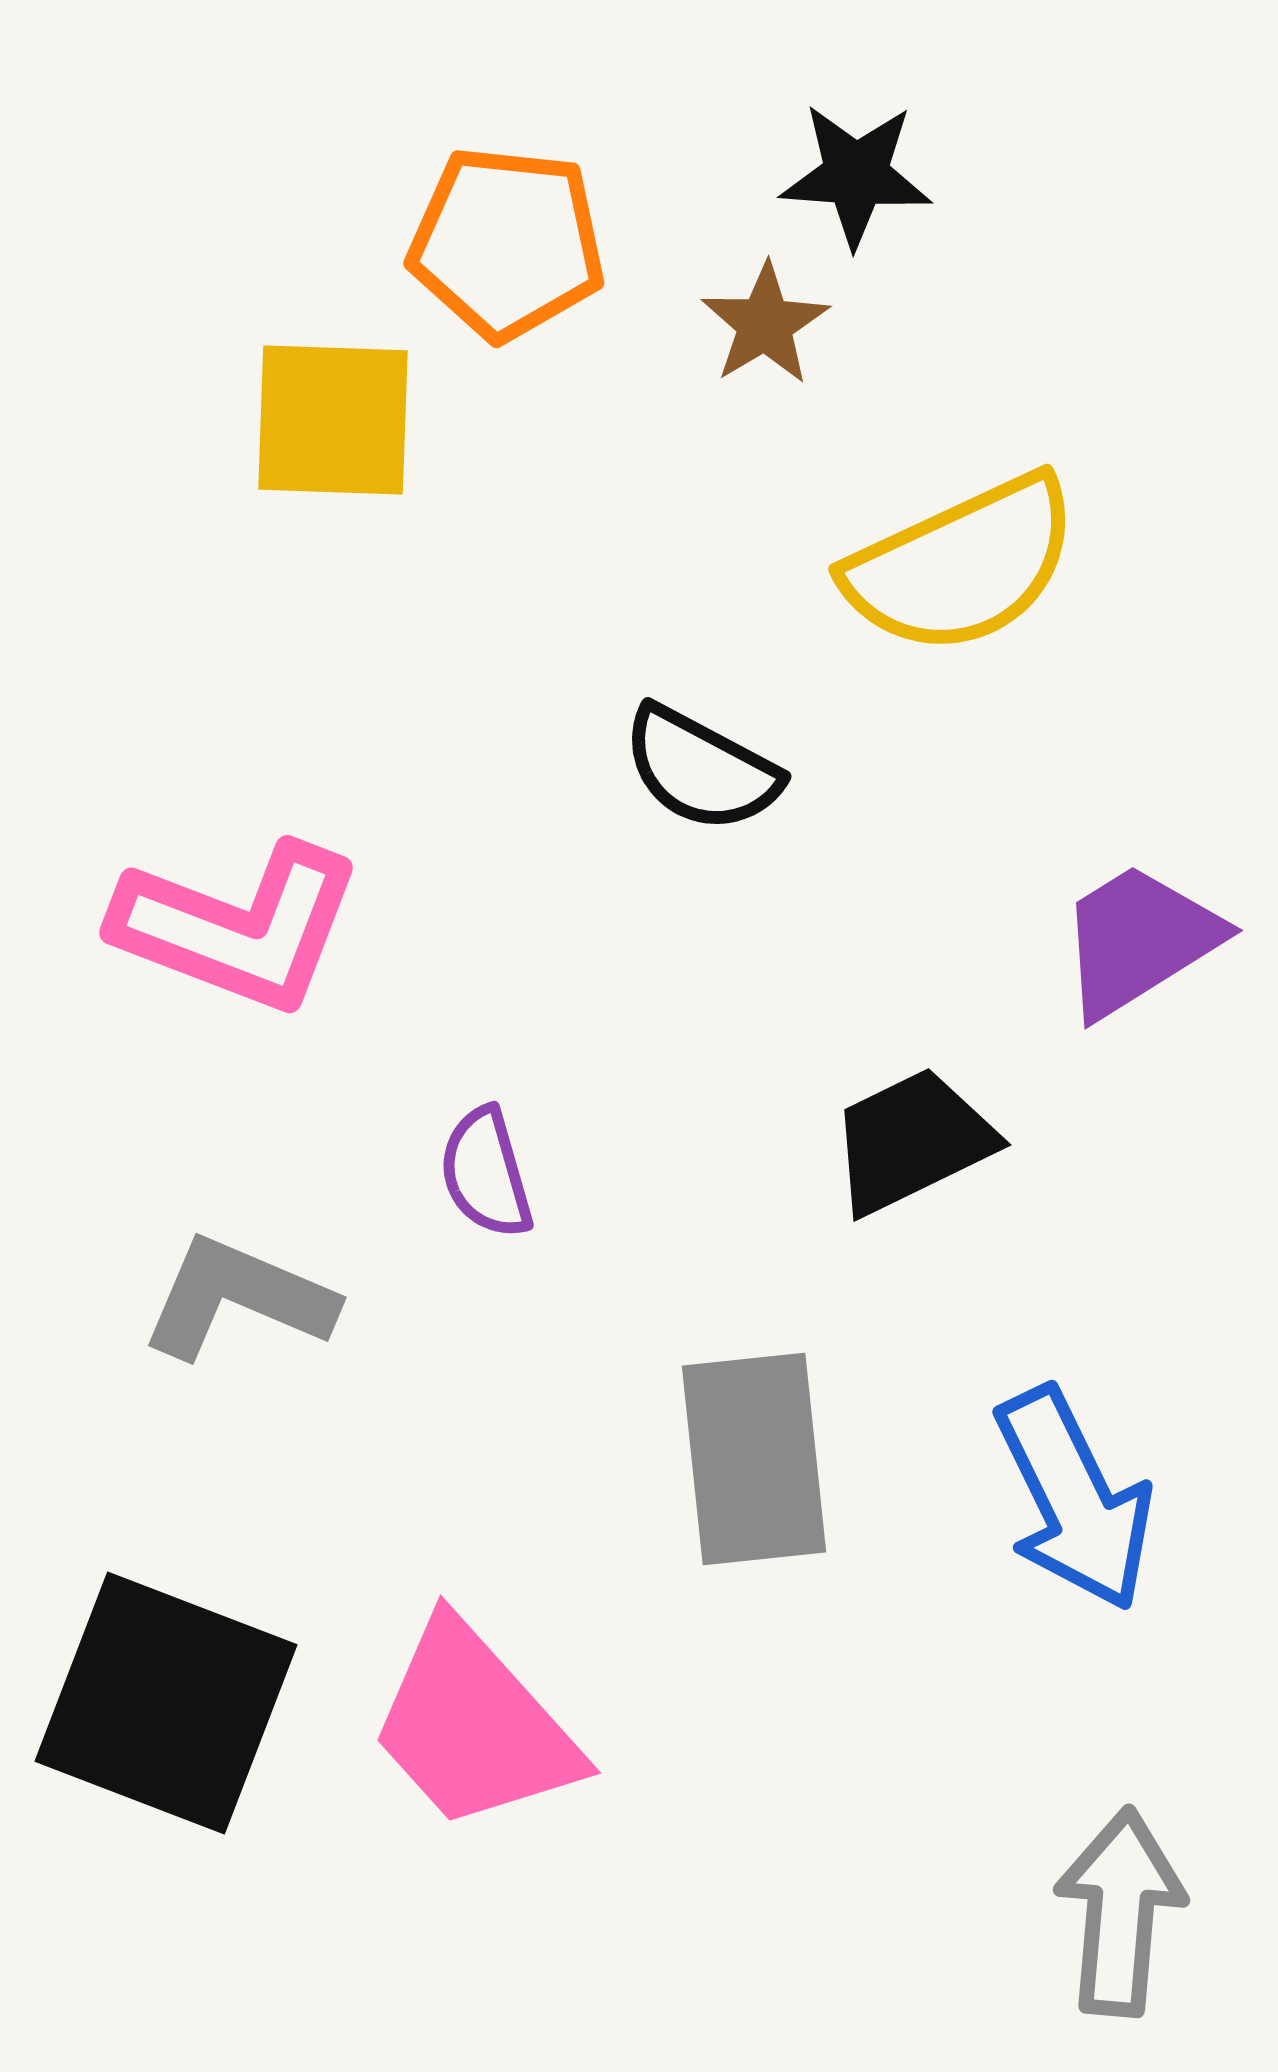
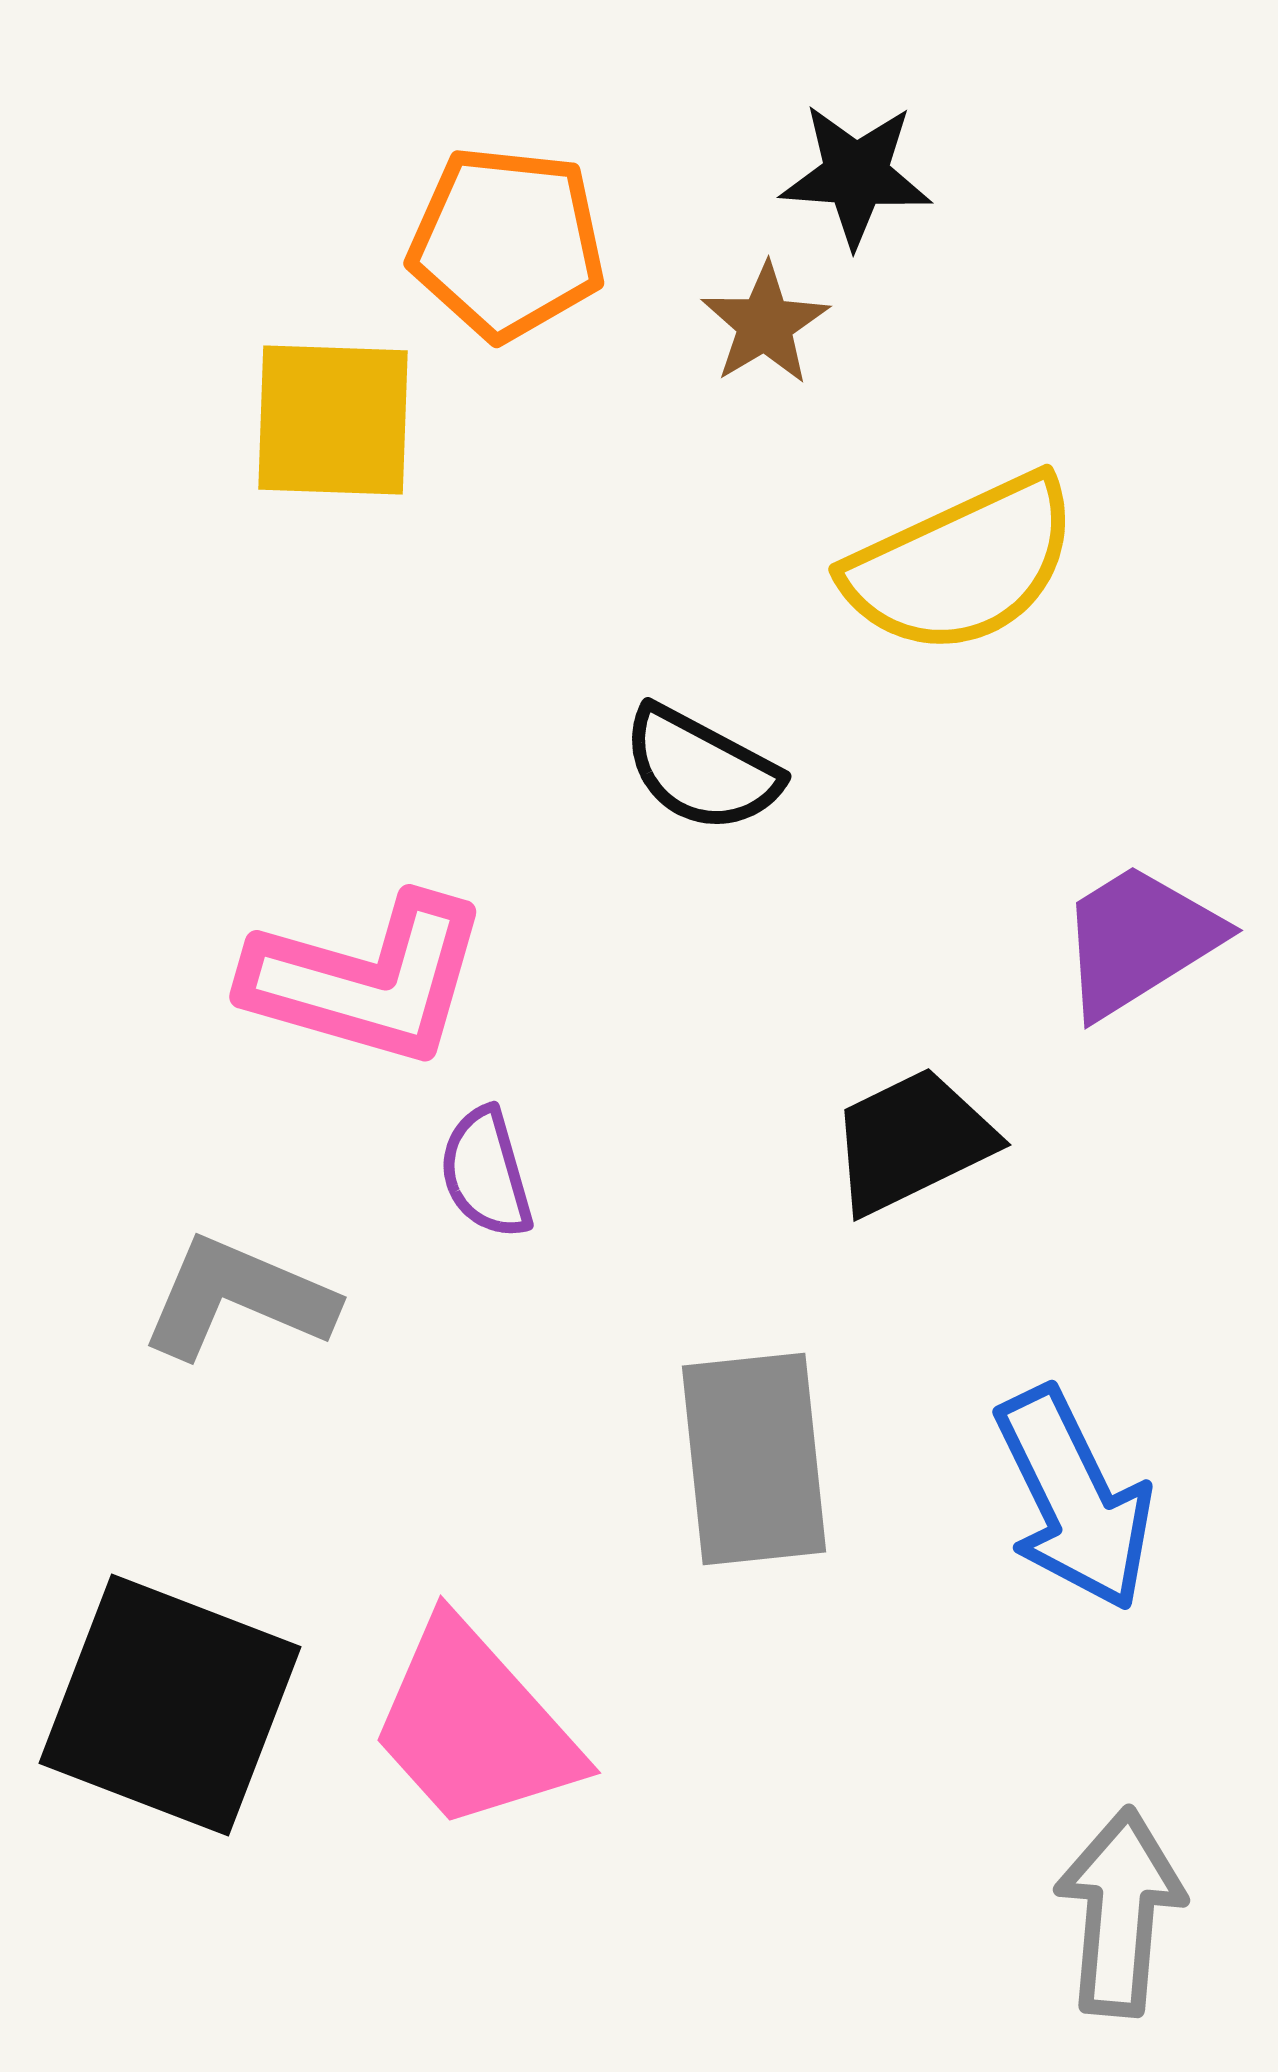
pink L-shape: moved 129 px right, 53 px down; rotated 5 degrees counterclockwise
black square: moved 4 px right, 2 px down
